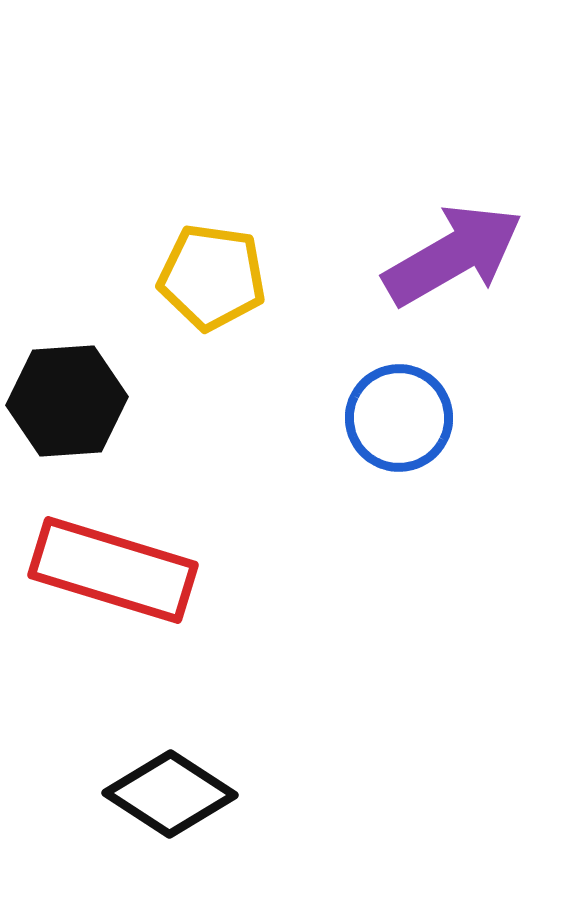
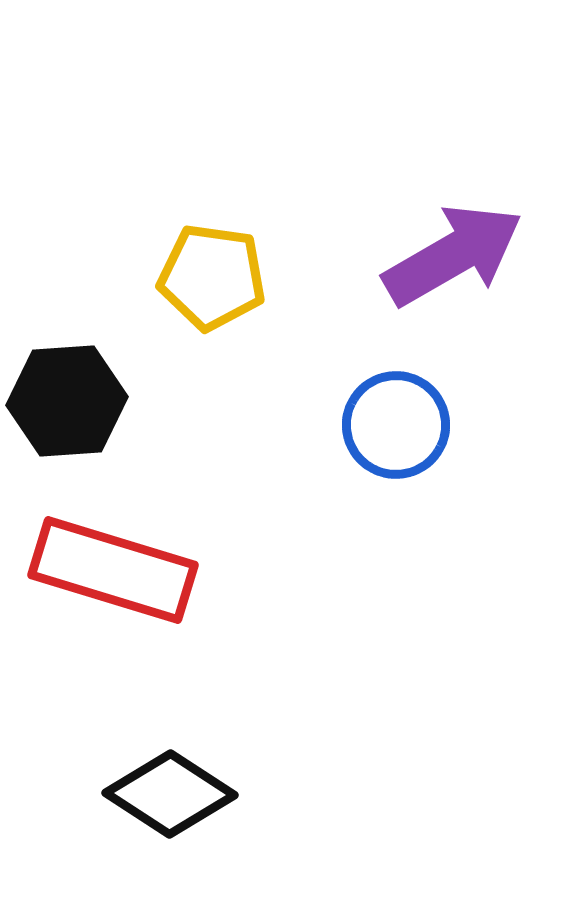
blue circle: moved 3 px left, 7 px down
